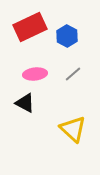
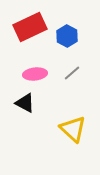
gray line: moved 1 px left, 1 px up
